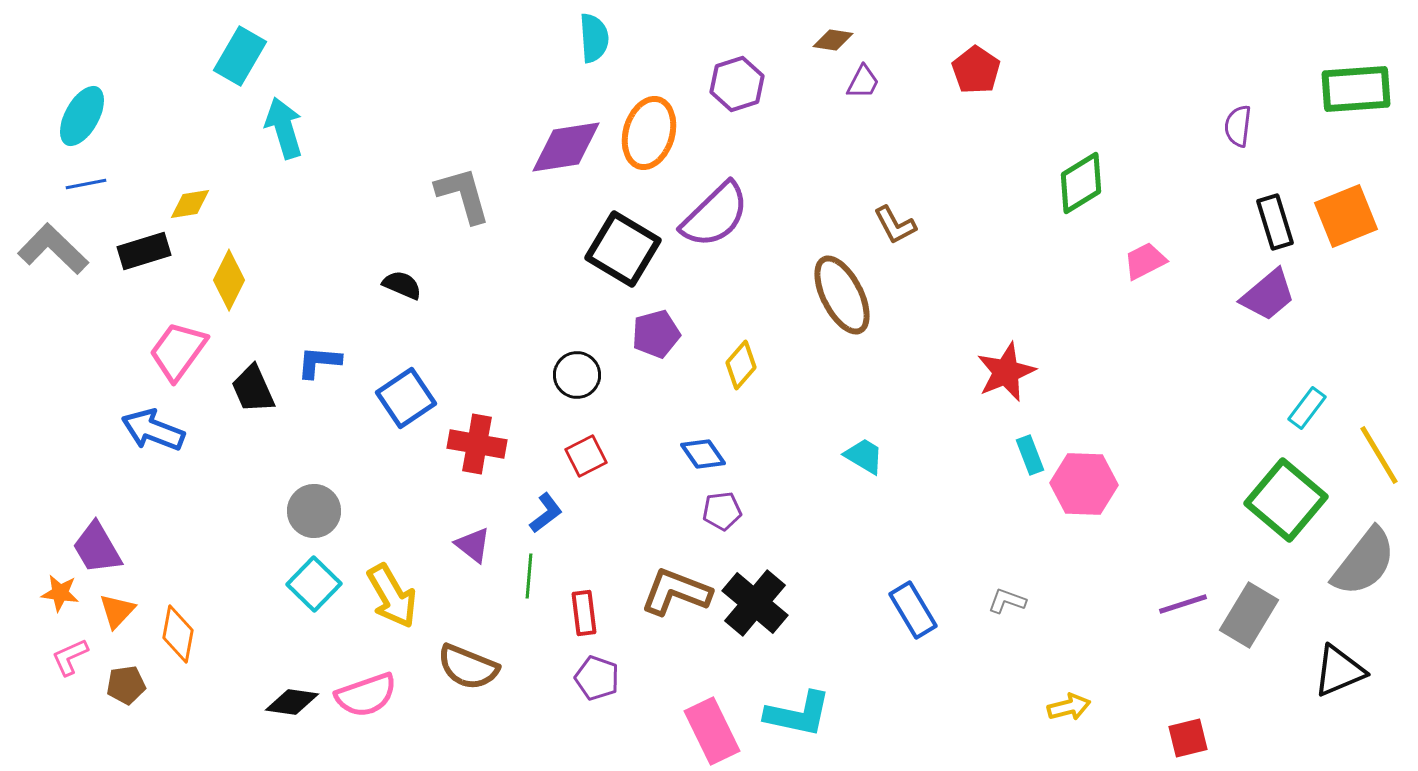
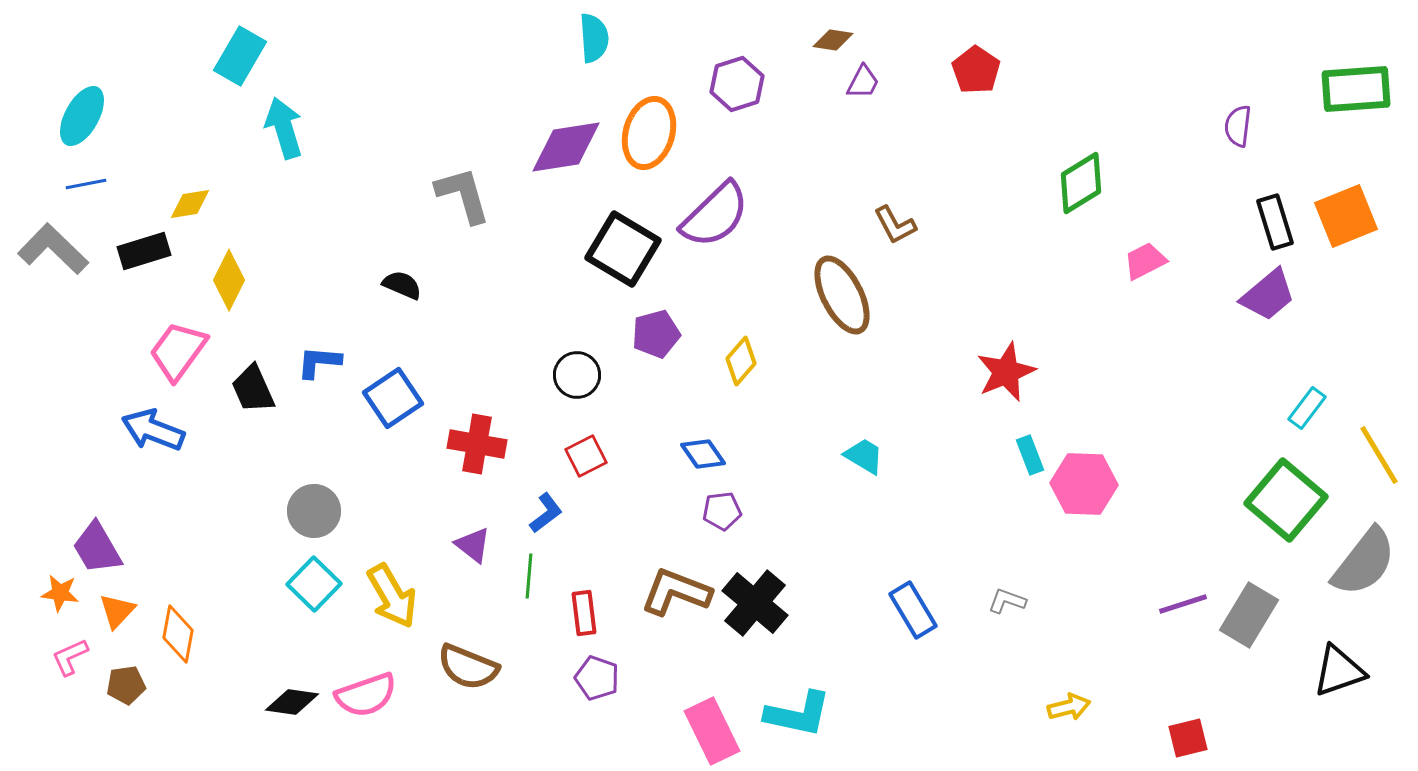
yellow diamond at (741, 365): moved 4 px up
blue square at (406, 398): moved 13 px left
black triangle at (1339, 671): rotated 4 degrees clockwise
